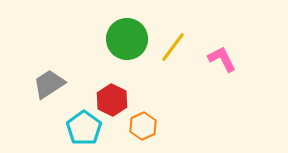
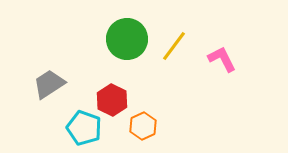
yellow line: moved 1 px right, 1 px up
cyan pentagon: rotated 16 degrees counterclockwise
